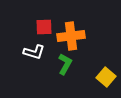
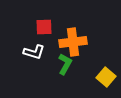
orange cross: moved 2 px right, 6 px down
